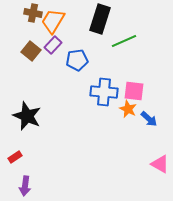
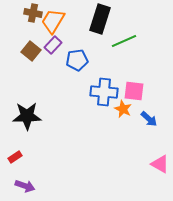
orange star: moved 5 px left
black star: rotated 24 degrees counterclockwise
purple arrow: rotated 78 degrees counterclockwise
